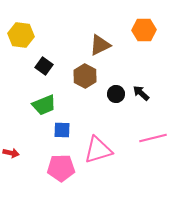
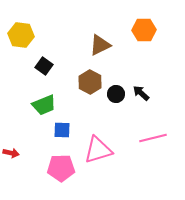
brown hexagon: moved 5 px right, 6 px down
